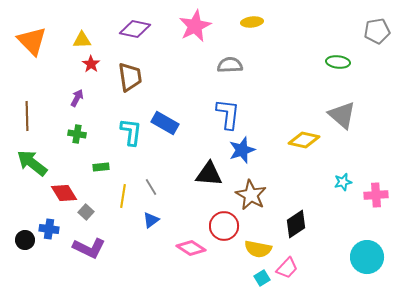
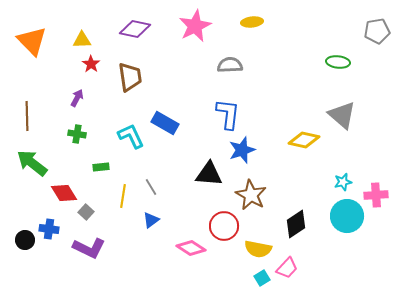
cyan L-shape: moved 4 px down; rotated 32 degrees counterclockwise
cyan circle: moved 20 px left, 41 px up
